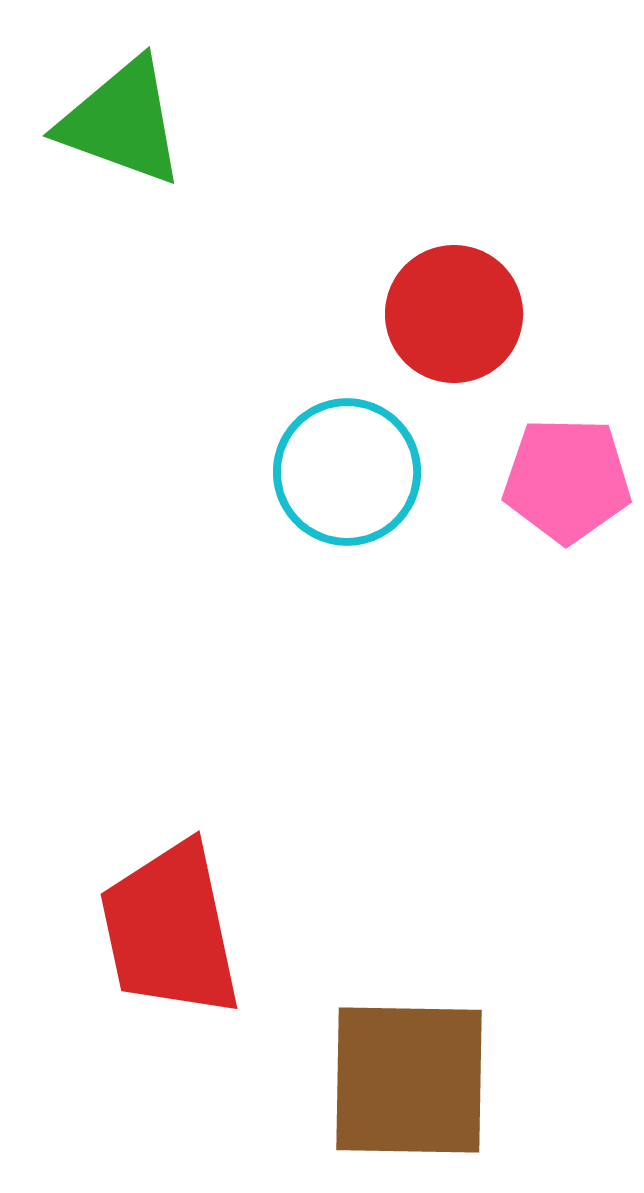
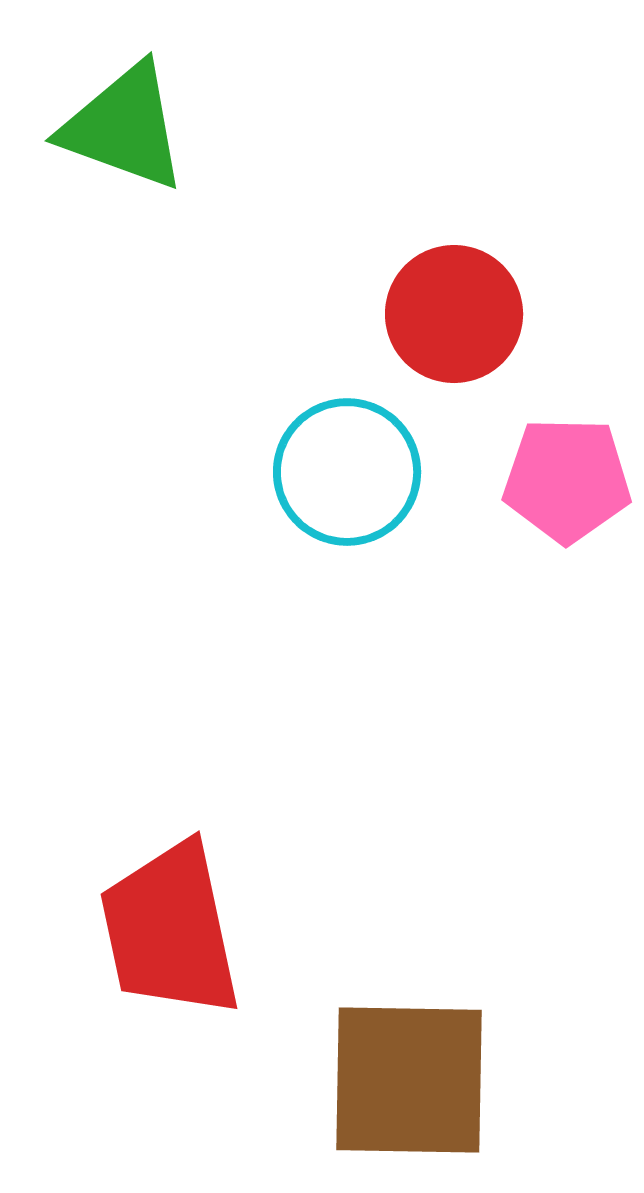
green triangle: moved 2 px right, 5 px down
